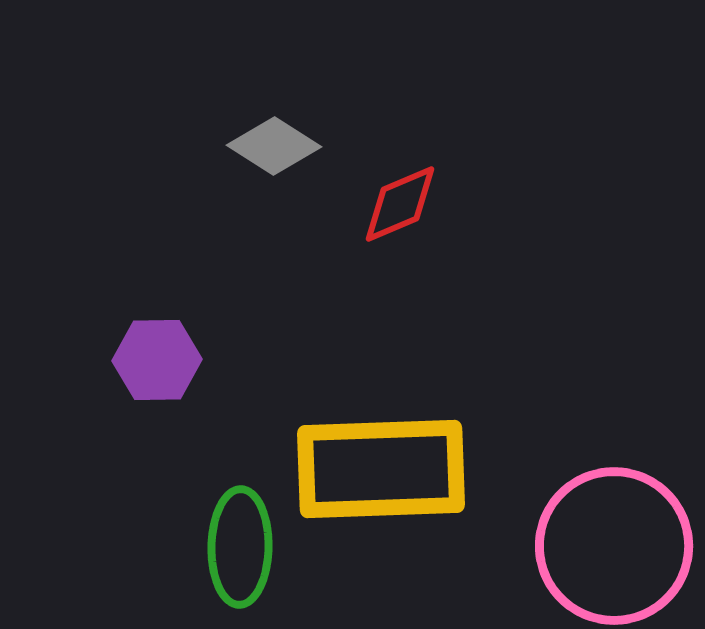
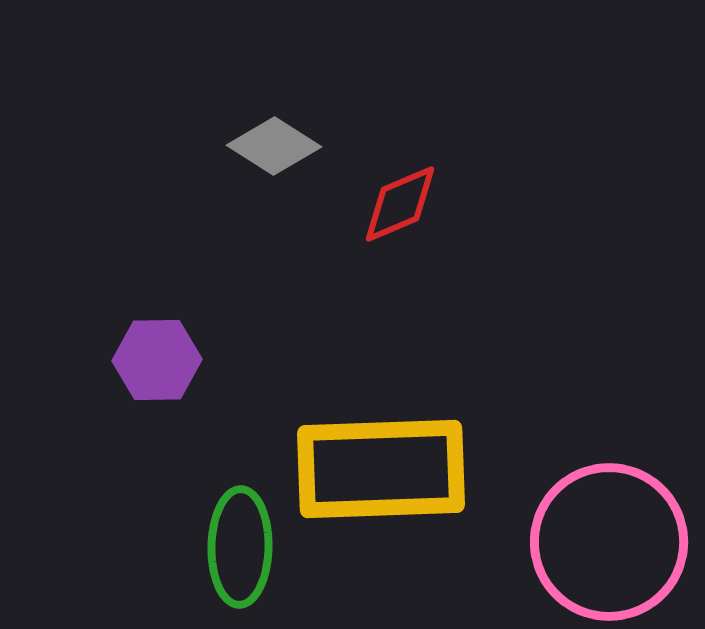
pink circle: moved 5 px left, 4 px up
